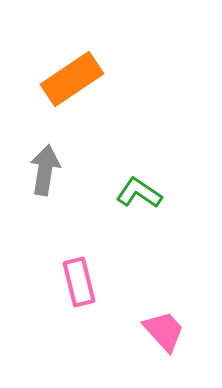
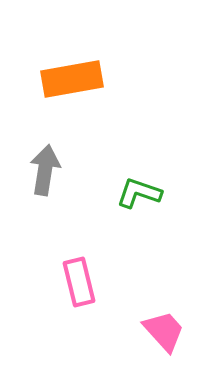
orange rectangle: rotated 24 degrees clockwise
green L-shape: rotated 15 degrees counterclockwise
